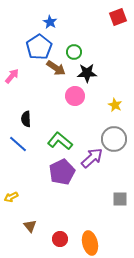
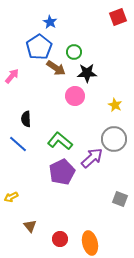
gray square: rotated 21 degrees clockwise
